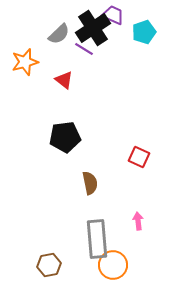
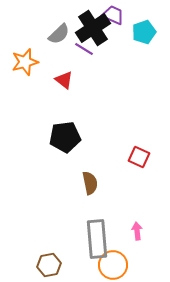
pink arrow: moved 1 px left, 10 px down
